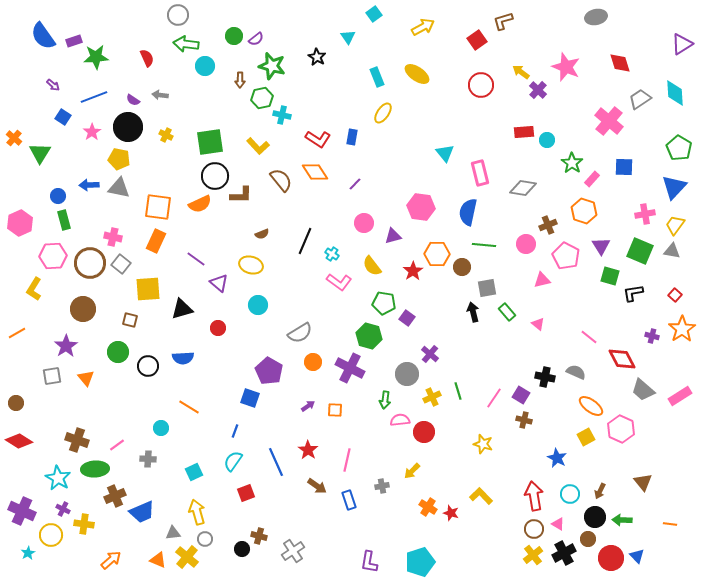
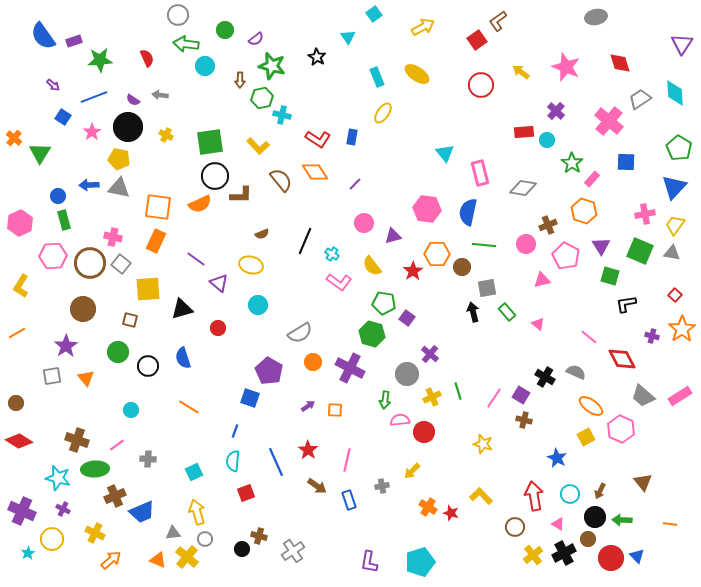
brown L-shape at (503, 21): moved 5 px left; rotated 20 degrees counterclockwise
green circle at (234, 36): moved 9 px left, 6 px up
purple triangle at (682, 44): rotated 25 degrees counterclockwise
green star at (96, 57): moved 4 px right, 3 px down
purple cross at (538, 90): moved 18 px right, 21 px down
blue square at (624, 167): moved 2 px right, 5 px up
pink hexagon at (421, 207): moved 6 px right, 2 px down
gray triangle at (672, 251): moved 2 px down
yellow L-shape at (34, 289): moved 13 px left, 3 px up
black L-shape at (633, 293): moved 7 px left, 11 px down
green hexagon at (369, 336): moved 3 px right, 2 px up
blue semicircle at (183, 358): rotated 75 degrees clockwise
black cross at (545, 377): rotated 18 degrees clockwise
gray trapezoid at (643, 390): moved 6 px down
cyan circle at (161, 428): moved 30 px left, 18 px up
cyan semicircle at (233, 461): rotated 30 degrees counterclockwise
cyan star at (58, 478): rotated 15 degrees counterclockwise
yellow cross at (84, 524): moved 11 px right, 9 px down; rotated 18 degrees clockwise
brown circle at (534, 529): moved 19 px left, 2 px up
yellow circle at (51, 535): moved 1 px right, 4 px down
